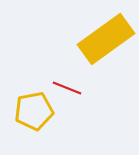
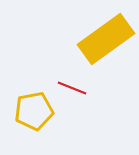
red line: moved 5 px right
